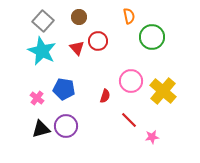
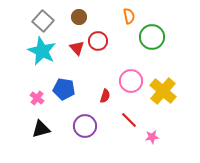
purple circle: moved 19 px right
